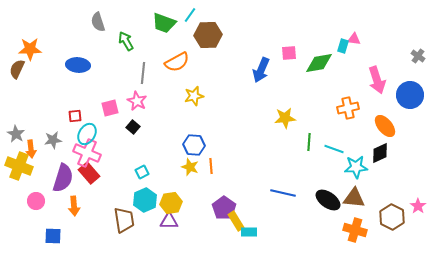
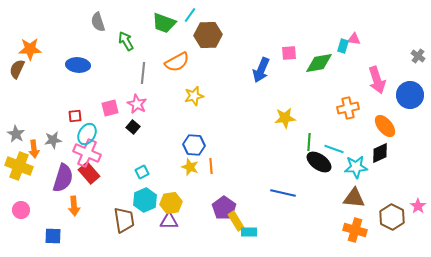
pink star at (137, 101): moved 3 px down
orange arrow at (31, 149): moved 3 px right
black ellipse at (328, 200): moved 9 px left, 38 px up
pink circle at (36, 201): moved 15 px left, 9 px down
